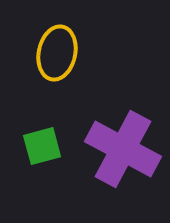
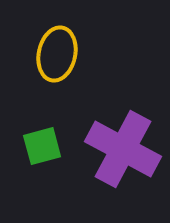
yellow ellipse: moved 1 px down
